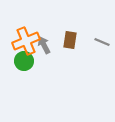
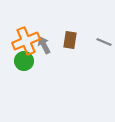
gray line: moved 2 px right
